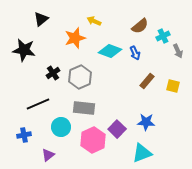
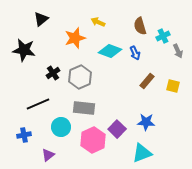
yellow arrow: moved 4 px right, 1 px down
brown semicircle: rotated 114 degrees clockwise
